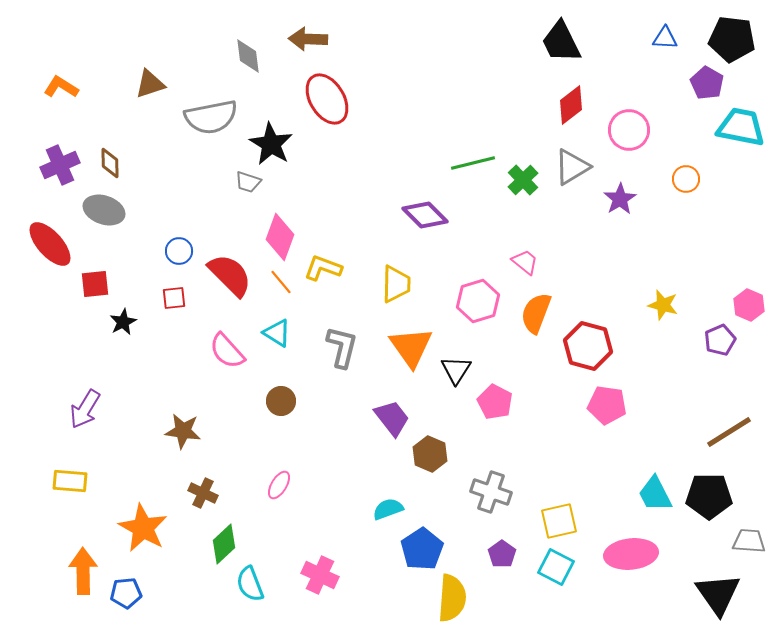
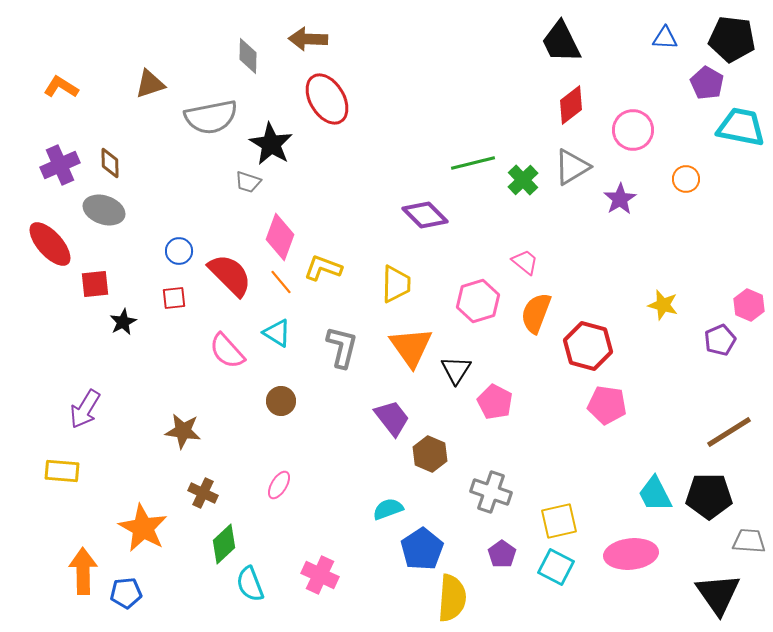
gray diamond at (248, 56): rotated 9 degrees clockwise
pink circle at (629, 130): moved 4 px right
yellow rectangle at (70, 481): moved 8 px left, 10 px up
